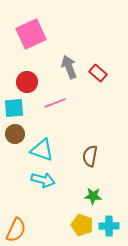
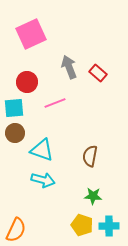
brown circle: moved 1 px up
